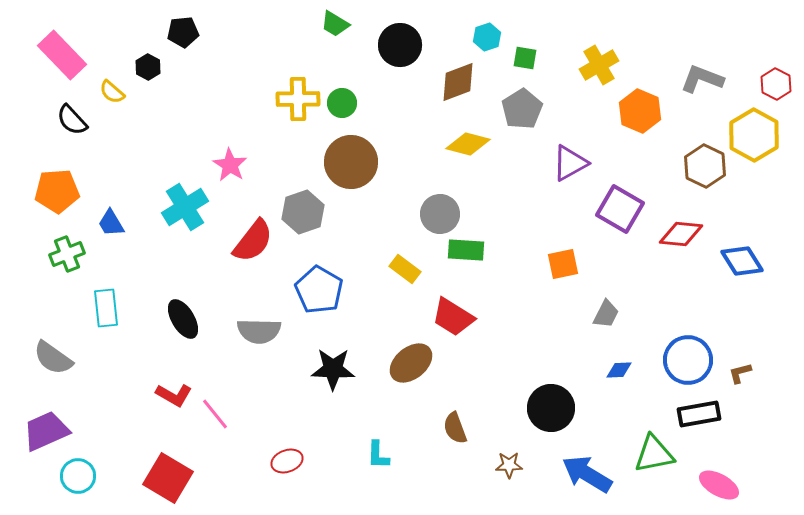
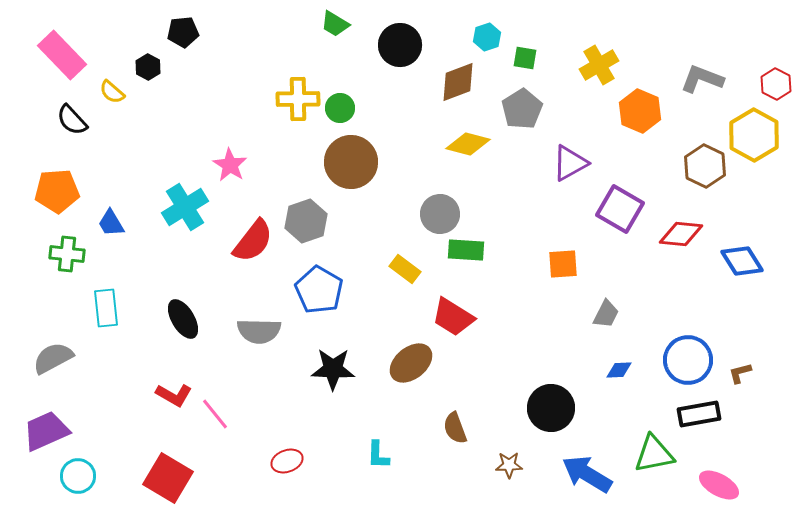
green circle at (342, 103): moved 2 px left, 5 px down
gray hexagon at (303, 212): moved 3 px right, 9 px down
green cross at (67, 254): rotated 28 degrees clockwise
orange square at (563, 264): rotated 8 degrees clockwise
gray semicircle at (53, 358): rotated 117 degrees clockwise
